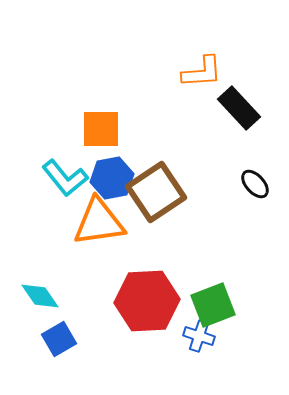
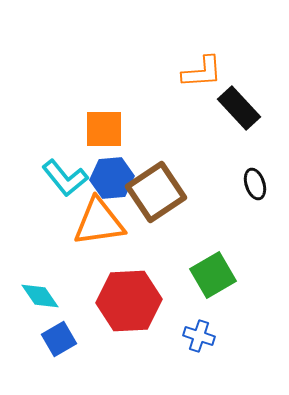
orange square: moved 3 px right
blue hexagon: rotated 6 degrees clockwise
black ellipse: rotated 24 degrees clockwise
red hexagon: moved 18 px left
green square: moved 30 px up; rotated 9 degrees counterclockwise
